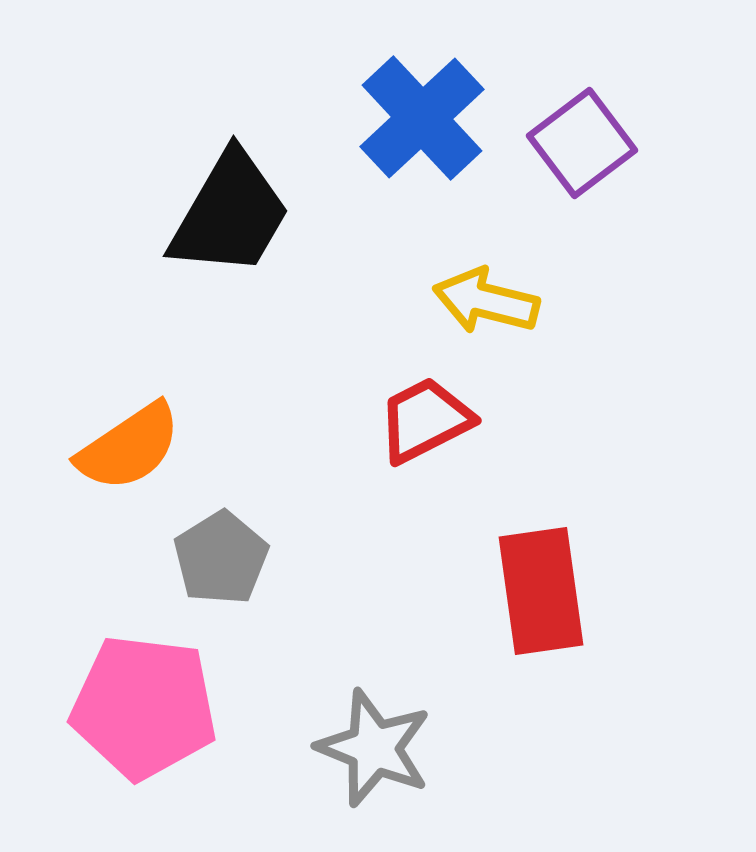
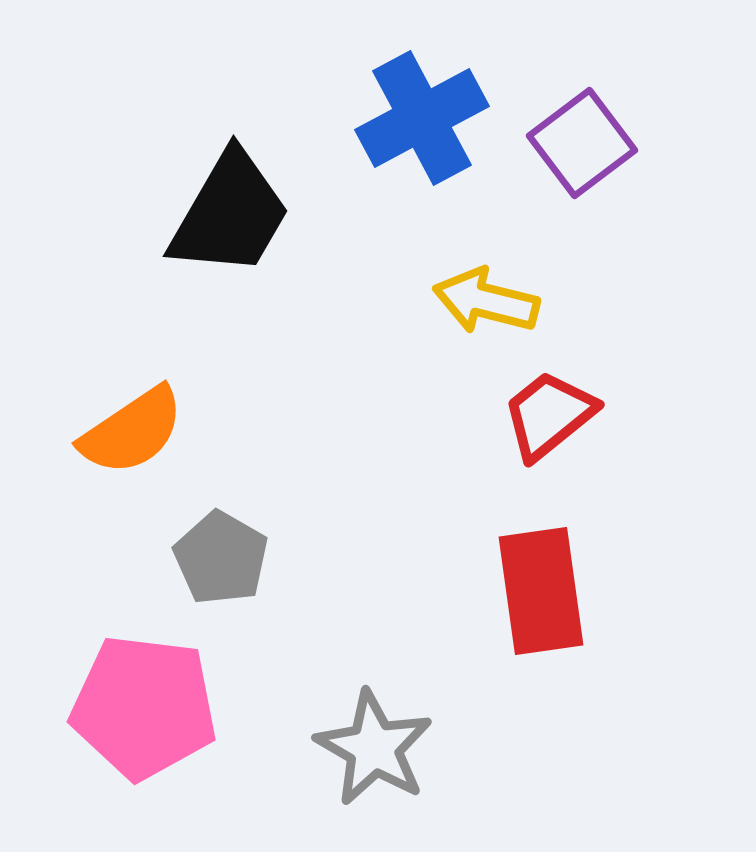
blue cross: rotated 15 degrees clockwise
red trapezoid: moved 124 px right, 5 px up; rotated 12 degrees counterclockwise
orange semicircle: moved 3 px right, 16 px up
gray pentagon: rotated 10 degrees counterclockwise
gray star: rotated 8 degrees clockwise
